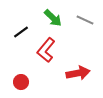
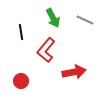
green arrow: rotated 18 degrees clockwise
black line: rotated 63 degrees counterclockwise
red arrow: moved 4 px left, 1 px up
red circle: moved 1 px up
